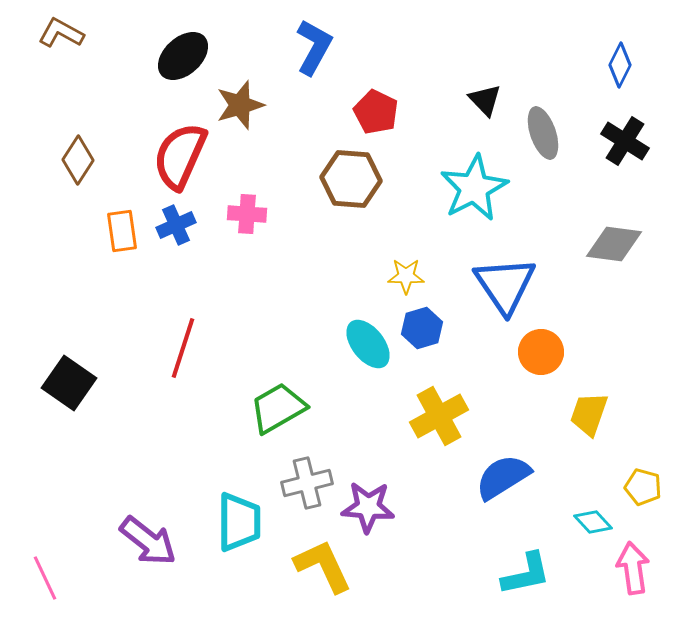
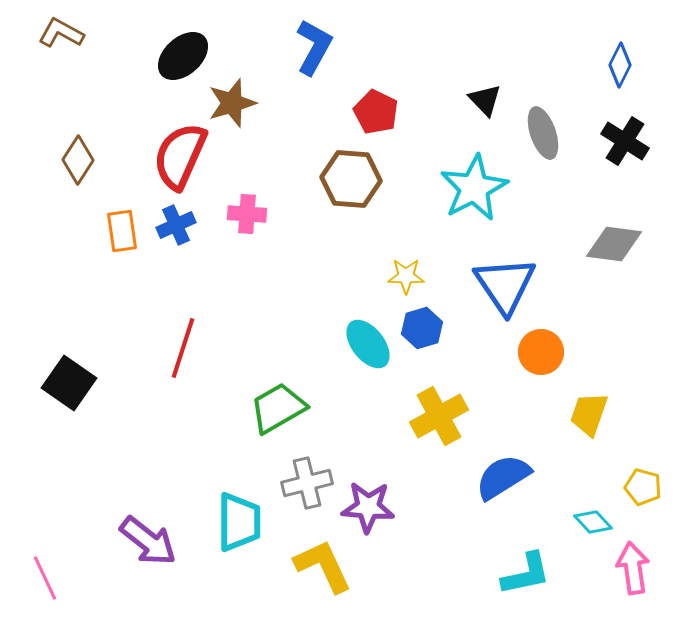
brown star: moved 8 px left, 2 px up
